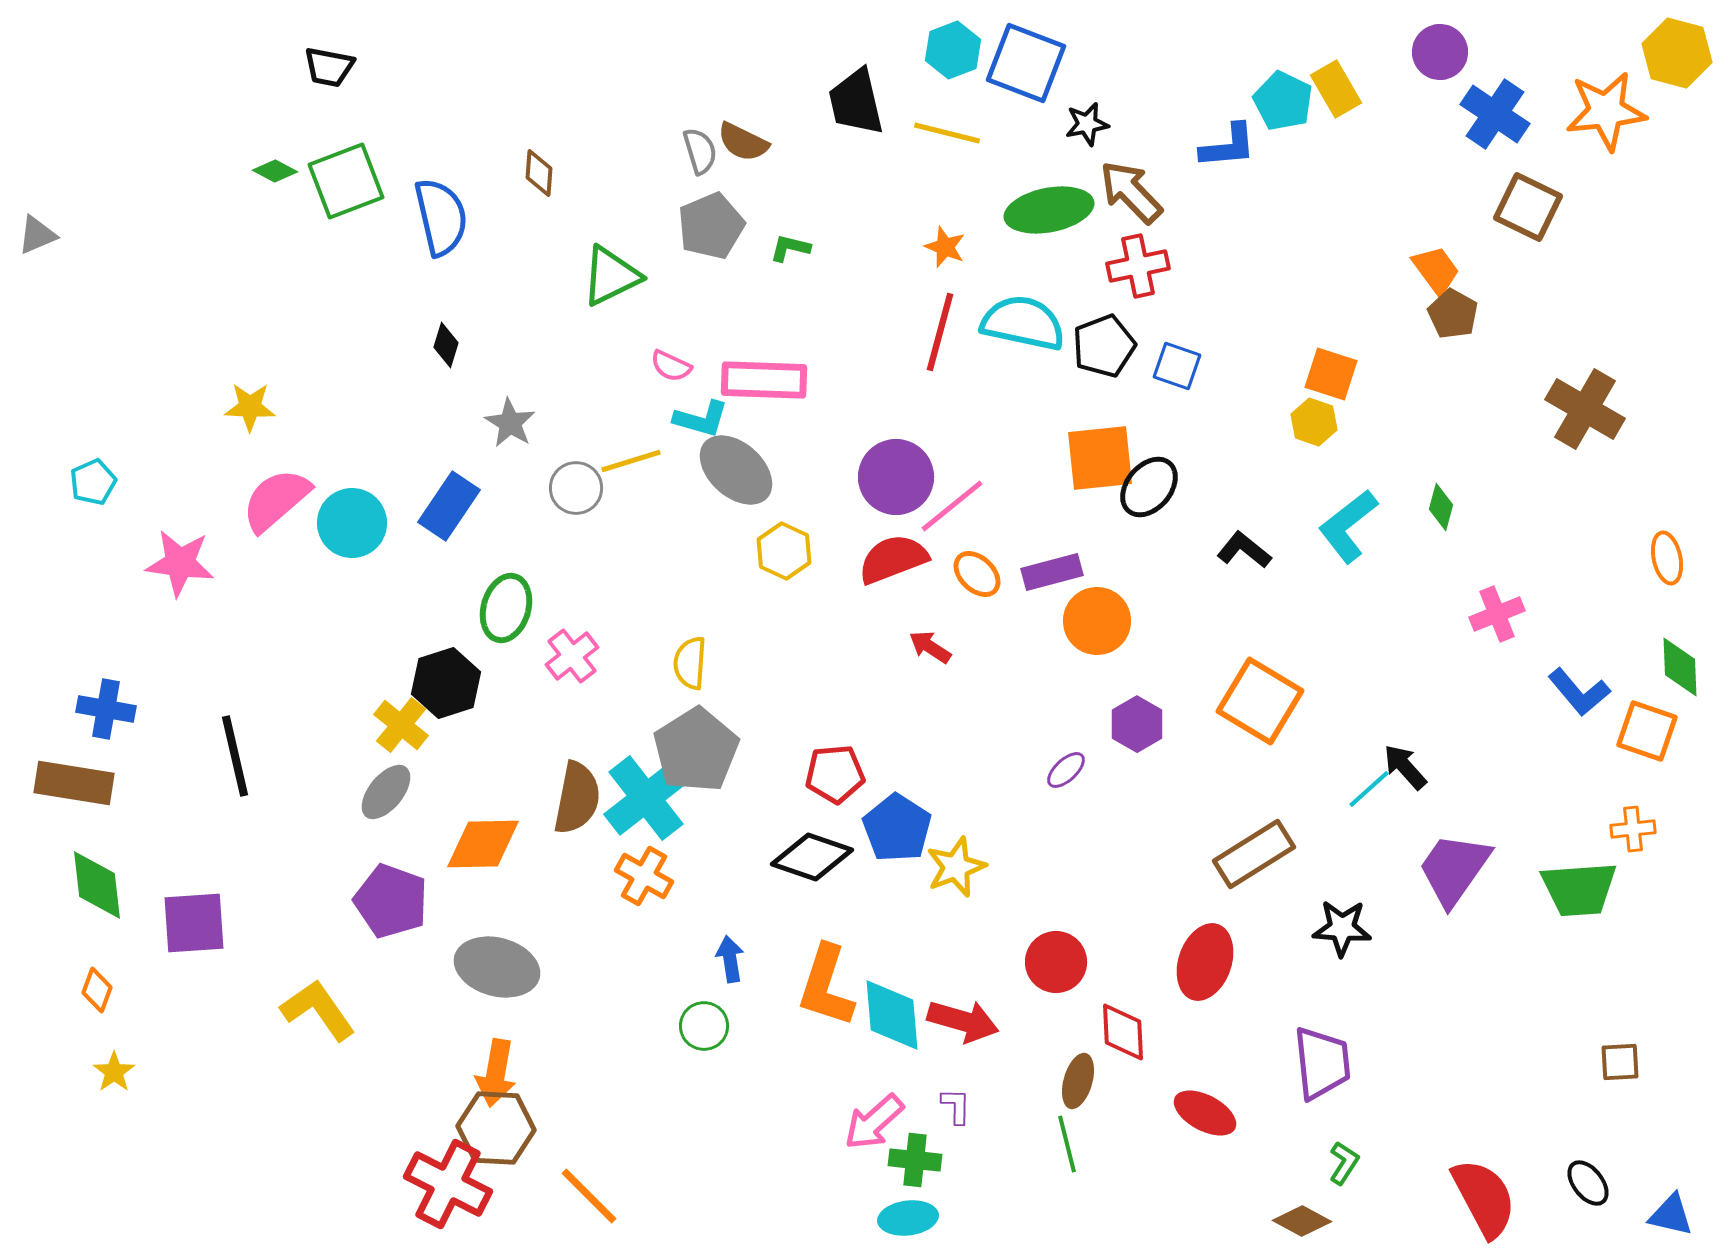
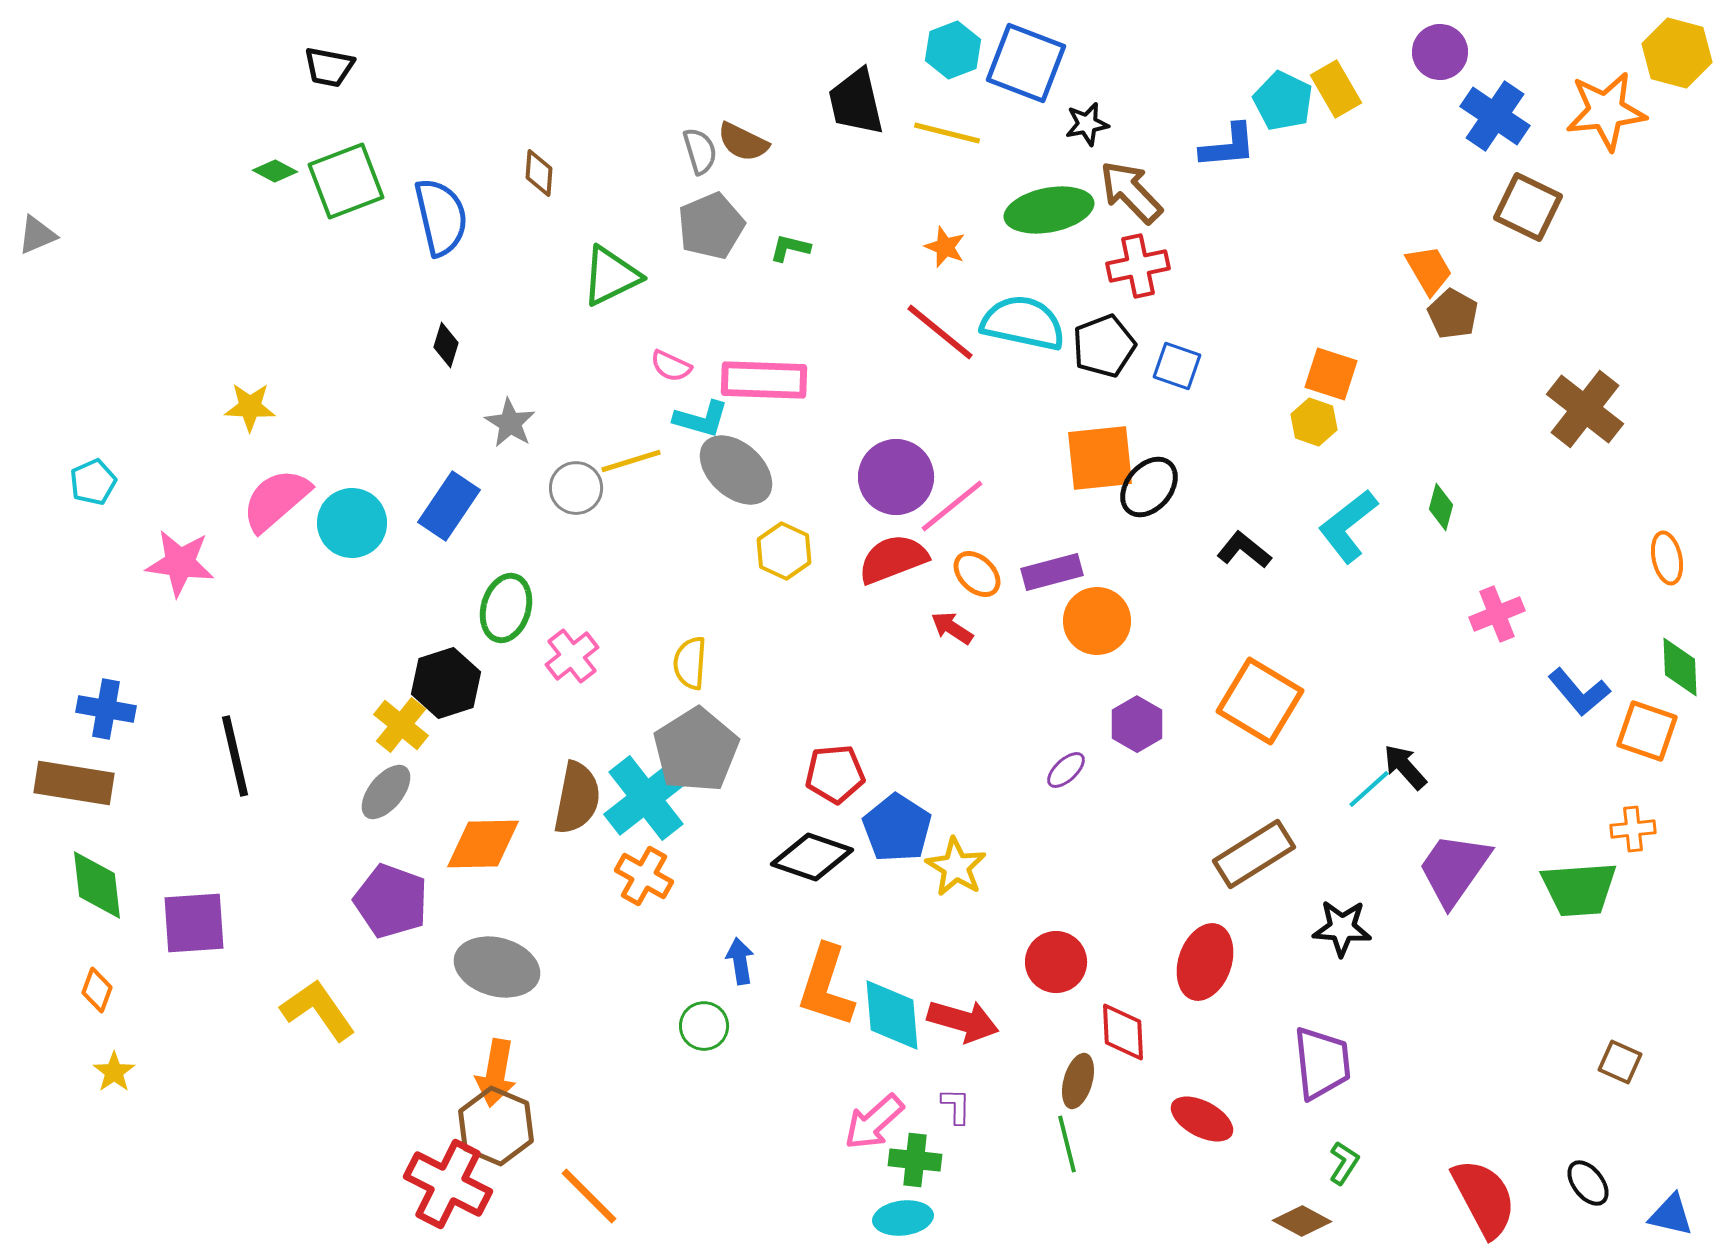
blue cross at (1495, 114): moved 2 px down
orange trapezoid at (1436, 270): moved 7 px left; rotated 6 degrees clockwise
red line at (940, 332): rotated 66 degrees counterclockwise
brown cross at (1585, 409): rotated 8 degrees clockwise
red arrow at (930, 647): moved 22 px right, 19 px up
yellow star at (956, 867): rotated 20 degrees counterclockwise
blue arrow at (730, 959): moved 10 px right, 2 px down
brown square at (1620, 1062): rotated 27 degrees clockwise
red ellipse at (1205, 1113): moved 3 px left, 6 px down
brown hexagon at (496, 1128): moved 2 px up; rotated 20 degrees clockwise
cyan ellipse at (908, 1218): moved 5 px left
